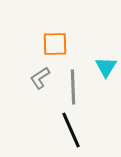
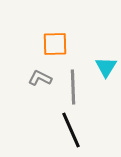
gray L-shape: rotated 60 degrees clockwise
